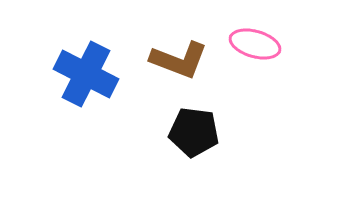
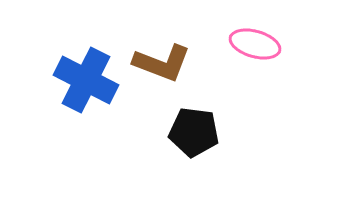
brown L-shape: moved 17 px left, 3 px down
blue cross: moved 6 px down
